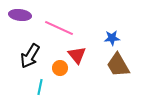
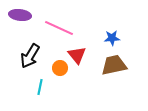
brown trapezoid: moved 4 px left; rotated 108 degrees clockwise
